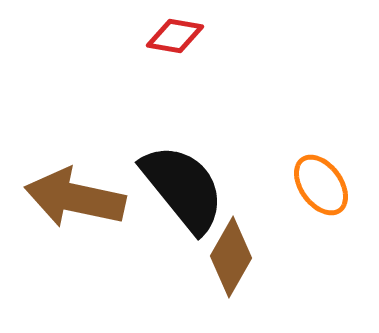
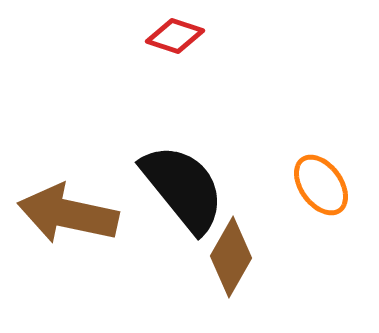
red diamond: rotated 8 degrees clockwise
brown arrow: moved 7 px left, 16 px down
